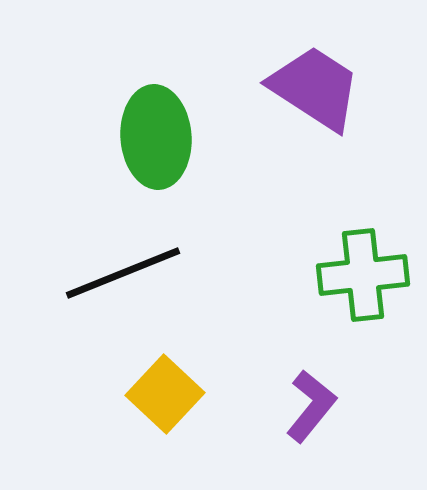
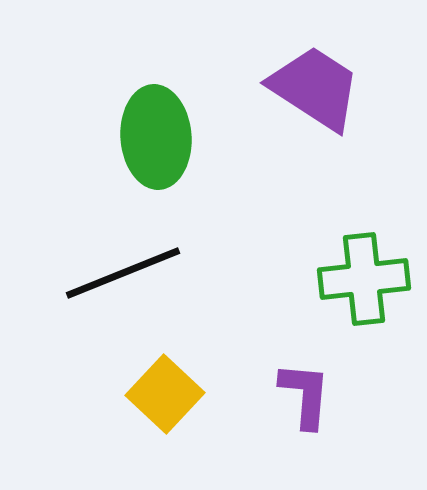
green cross: moved 1 px right, 4 px down
purple L-shape: moved 6 px left, 11 px up; rotated 34 degrees counterclockwise
